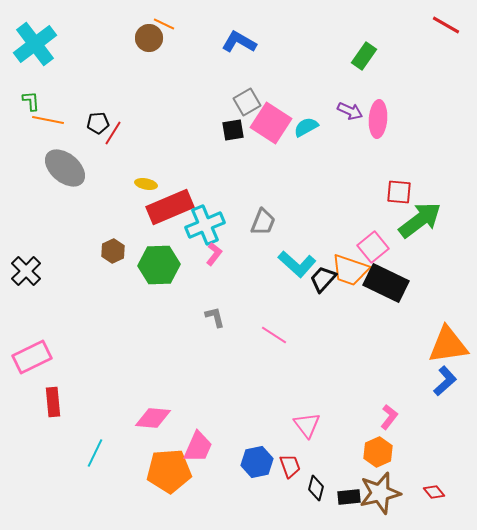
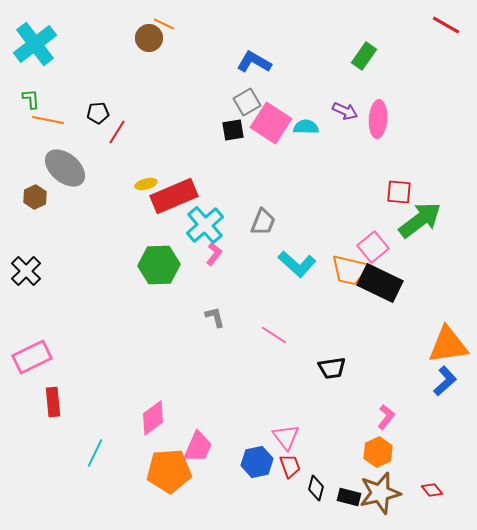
blue L-shape at (239, 42): moved 15 px right, 20 px down
green L-shape at (31, 101): moved 2 px up
purple arrow at (350, 111): moved 5 px left
black pentagon at (98, 123): moved 10 px up
cyan semicircle at (306, 127): rotated 30 degrees clockwise
red line at (113, 133): moved 4 px right, 1 px up
yellow ellipse at (146, 184): rotated 25 degrees counterclockwise
red rectangle at (170, 207): moved 4 px right, 11 px up
cyan cross at (205, 225): rotated 18 degrees counterclockwise
brown hexagon at (113, 251): moved 78 px left, 54 px up
orange trapezoid at (350, 270): rotated 6 degrees counterclockwise
black trapezoid at (323, 279): moved 9 px right, 89 px down; rotated 140 degrees counterclockwise
black rectangle at (386, 283): moved 6 px left
pink L-shape at (389, 417): moved 3 px left
pink diamond at (153, 418): rotated 42 degrees counterclockwise
pink triangle at (307, 425): moved 21 px left, 12 px down
red diamond at (434, 492): moved 2 px left, 2 px up
black rectangle at (349, 497): rotated 20 degrees clockwise
